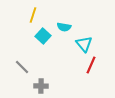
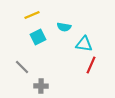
yellow line: moved 1 px left; rotated 49 degrees clockwise
cyan square: moved 5 px left, 1 px down; rotated 21 degrees clockwise
cyan triangle: rotated 42 degrees counterclockwise
